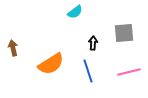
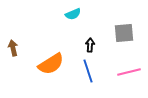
cyan semicircle: moved 2 px left, 2 px down; rotated 14 degrees clockwise
black arrow: moved 3 px left, 2 px down
